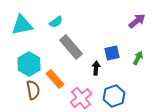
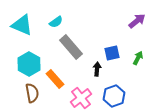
cyan triangle: rotated 35 degrees clockwise
black arrow: moved 1 px right, 1 px down
brown semicircle: moved 1 px left, 3 px down
